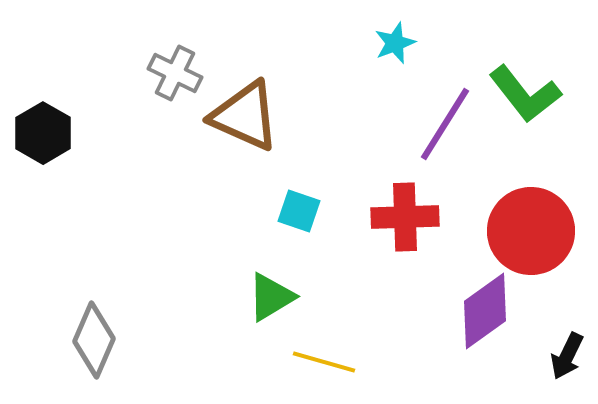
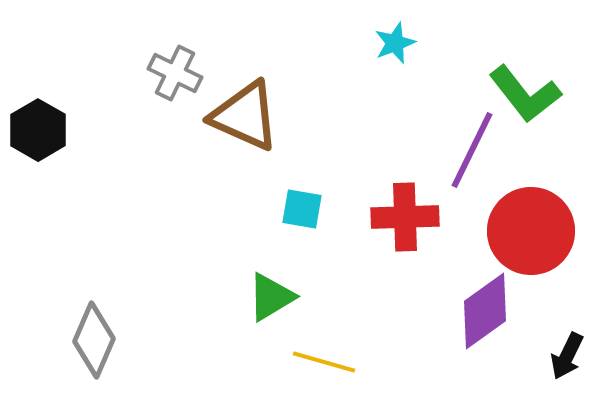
purple line: moved 27 px right, 26 px down; rotated 6 degrees counterclockwise
black hexagon: moved 5 px left, 3 px up
cyan square: moved 3 px right, 2 px up; rotated 9 degrees counterclockwise
